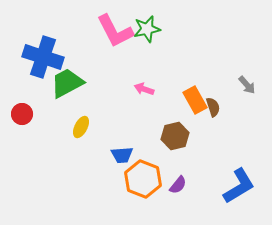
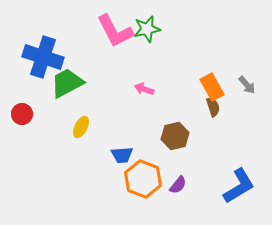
orange rectangle: moved 17 px right, 13 px up
